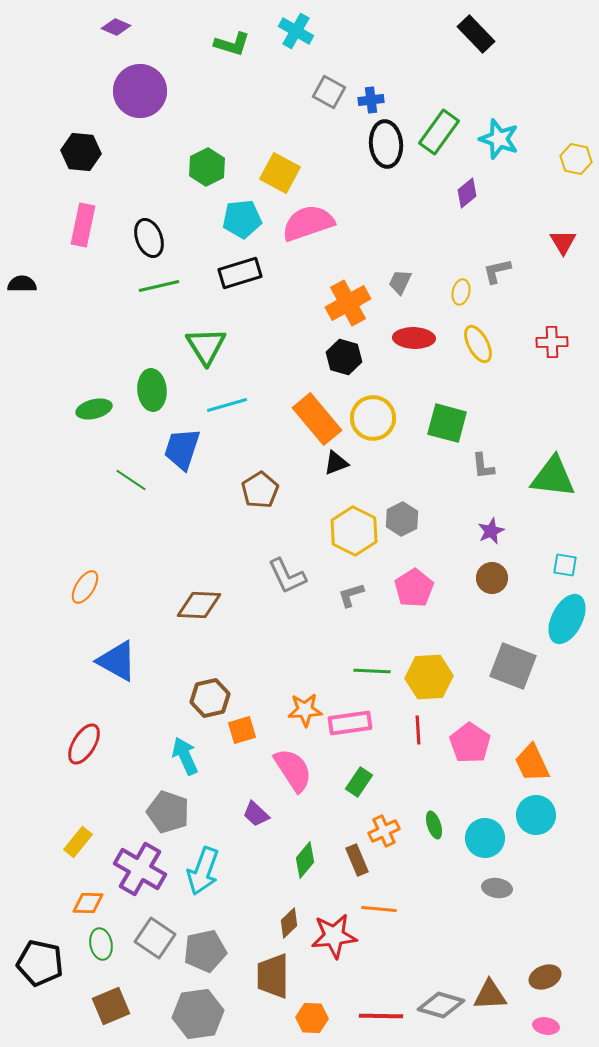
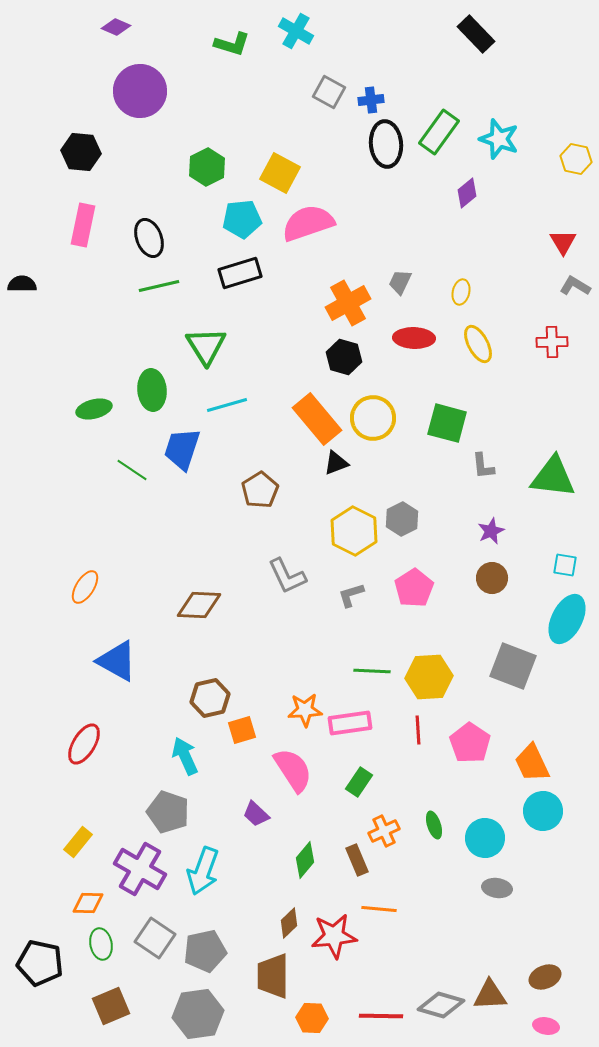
gray L-shape at (497, 271): moved 78 px right, 15 px down; rotated 44 degrees clockwise
green line at (131, 480): moved 1 px right, 10 px up
cyan circle at (536, 815): moved 7 px right, 4 px up
